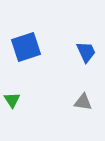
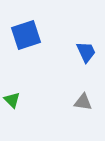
blue square: moved 12 px up
green triangle: rotated 12 degrees counterclockwise
